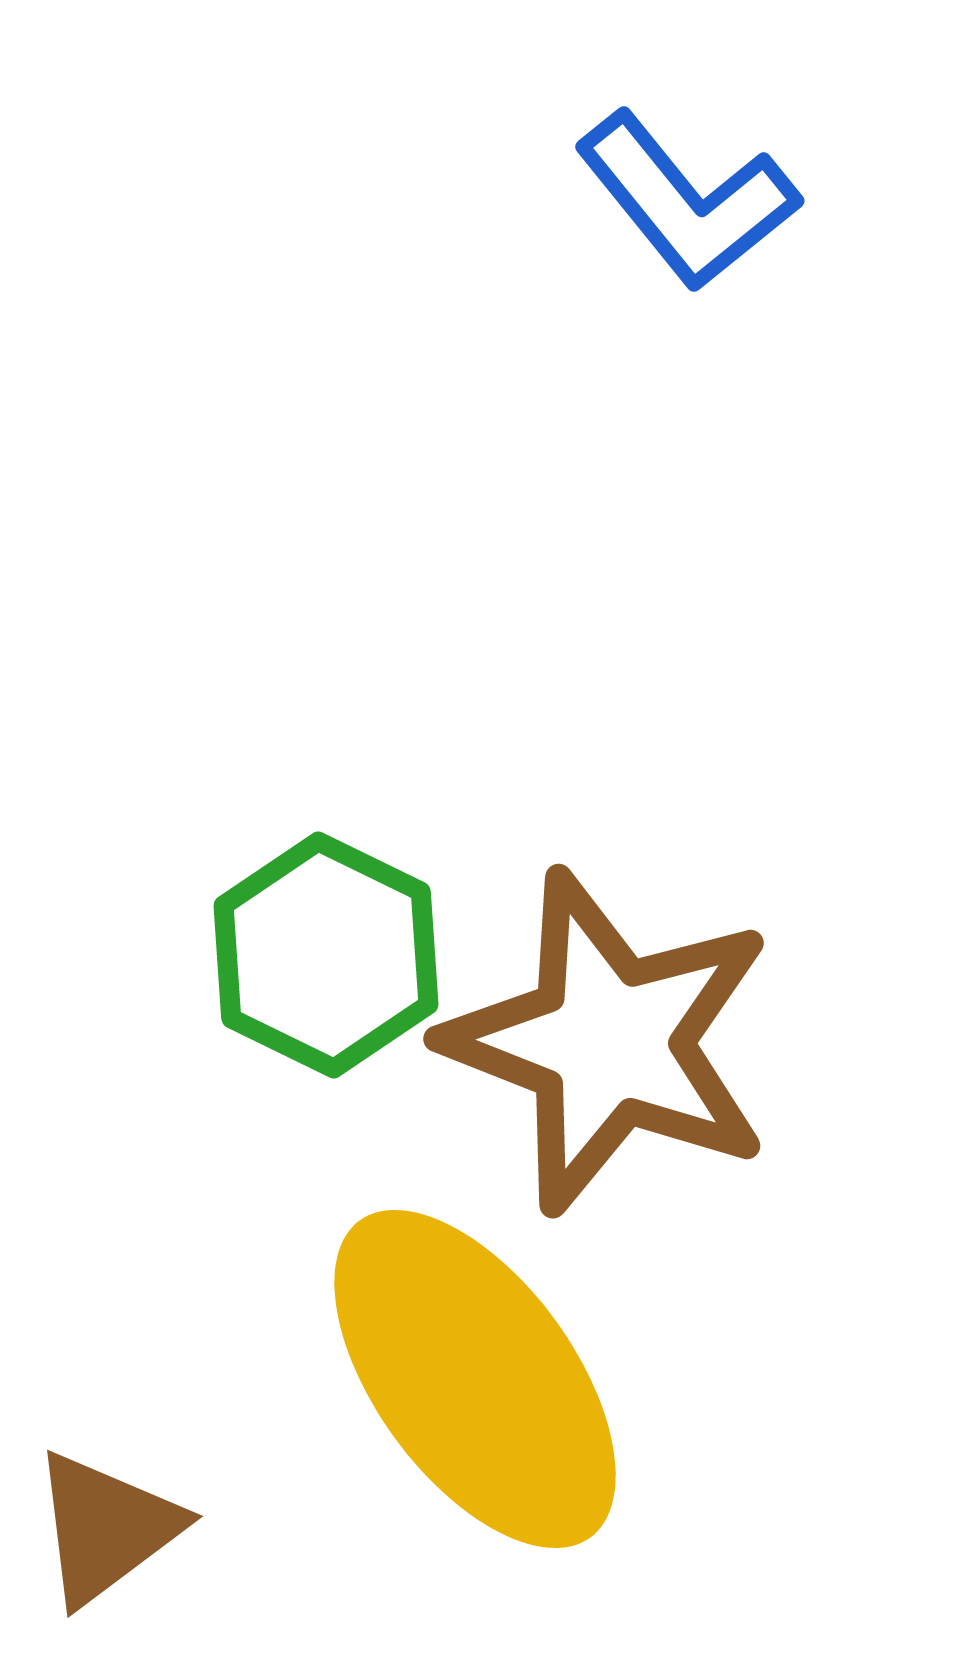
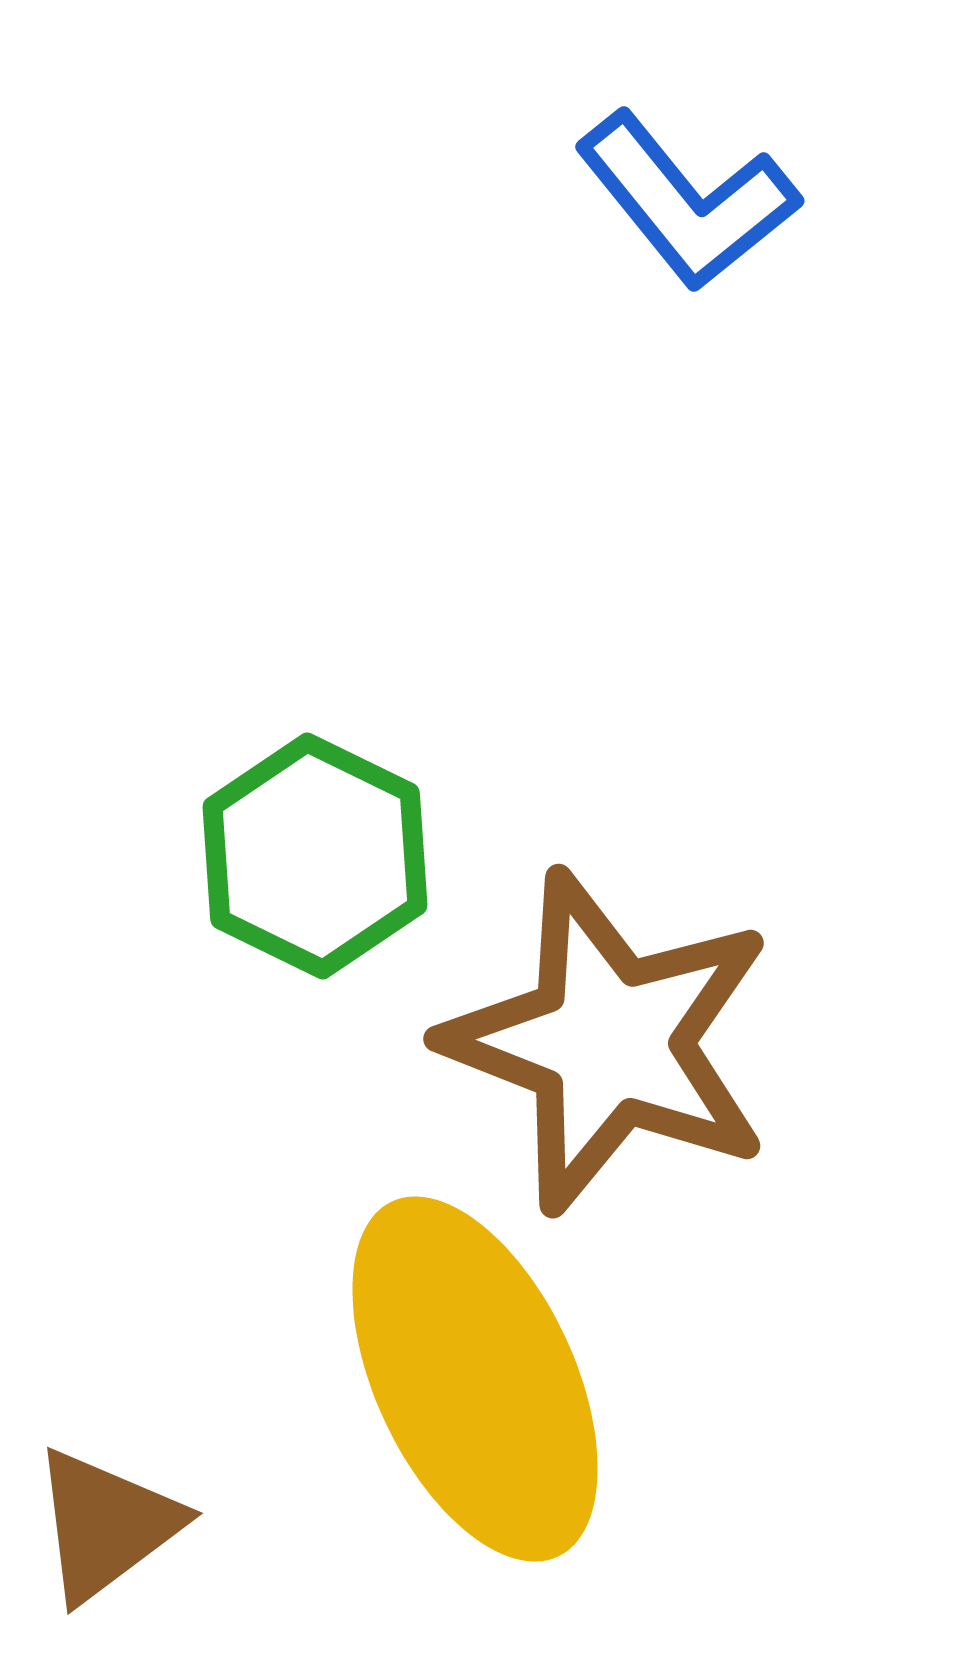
green hexagon: moved 11 px left, 99 px up
yellow ellipse: rotated 11 degrees clockwise
brown triangle: moved 3 px up
